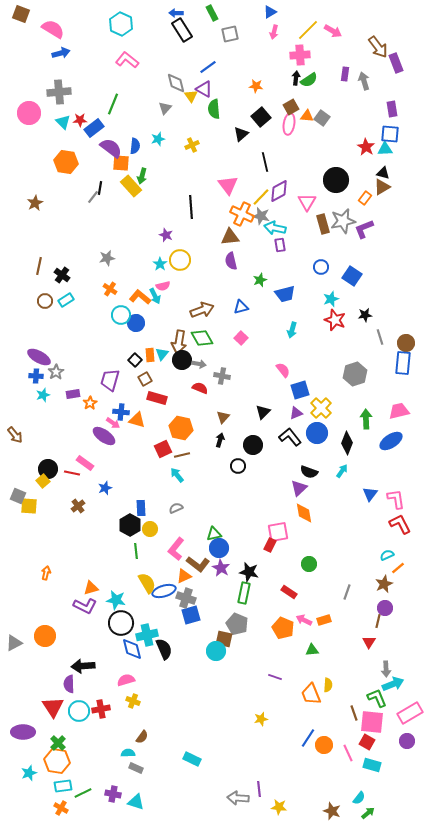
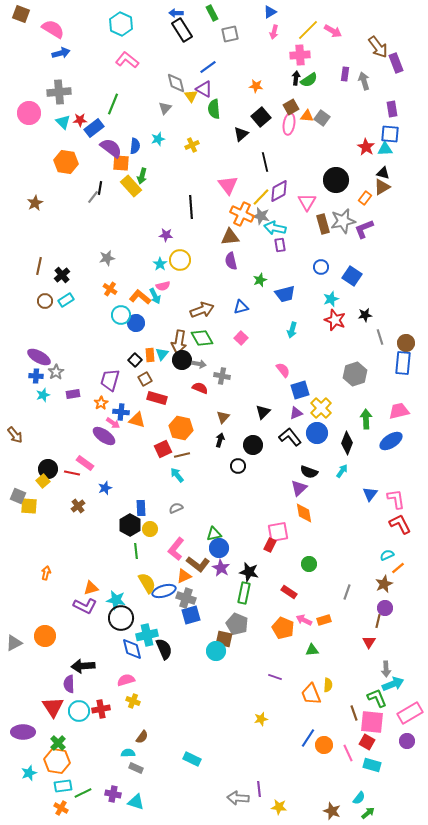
purple star at (166, 235): rotated 16 degrees counterclockwise
black cross at (62, 275): rotated 14 degrees clockwise
orange star at (90, 403): moved 11 px right
black circle at (121, 623): moved 5 px up
